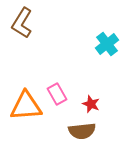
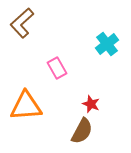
brown L-shape: rotated 16 degrees clockwise
pink rectangle: moved 26 px up
brown semicircle: rotated 56 degrees counterclockwise
